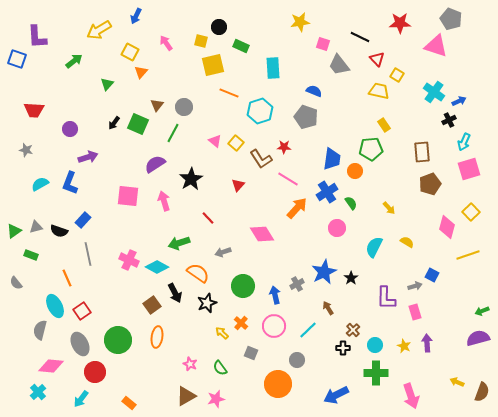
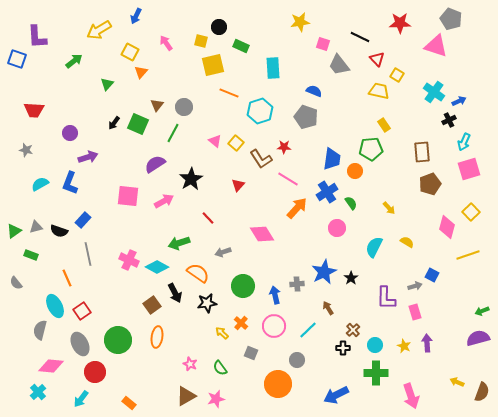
purple circle at (70, 129): moved 4 px down
pink arrow at (164, 201): rotated 78 degrees clockwise
gray cross at (297, 284): rotated 24 degrees clockwise
black star at (207, 303): rotated 12 degrees clockwise
